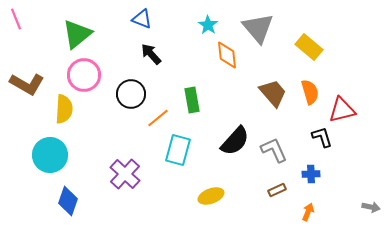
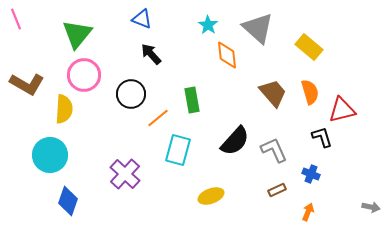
gray triangle: rotated 8 degrees counterclockwise
green triangle: rotated 12 degrees counterclockwise
blue cross: rotated 24 degrees clockwise
